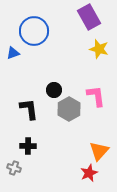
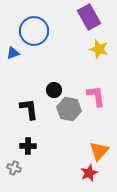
gray hexagon: rotated 20 degrees counterclockwise
